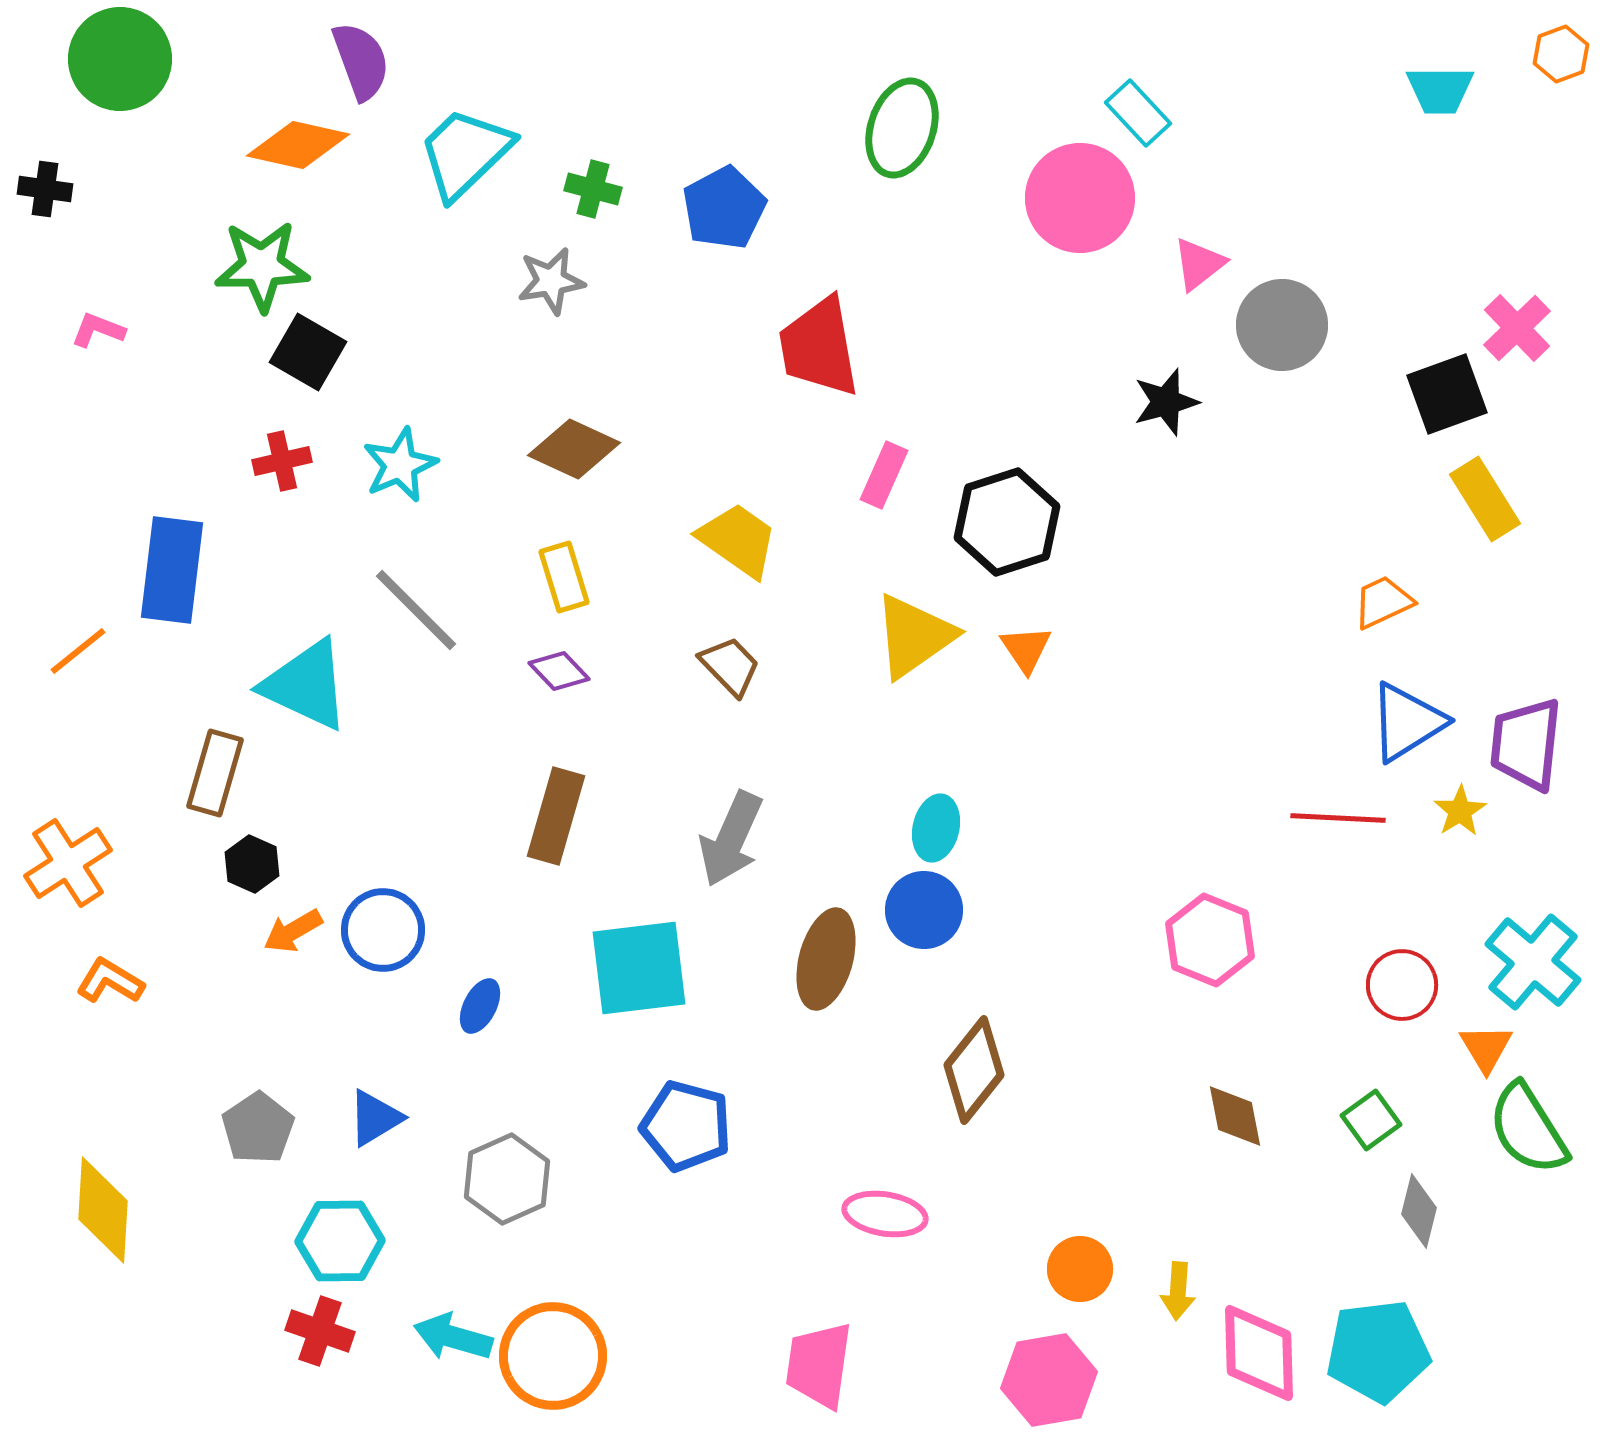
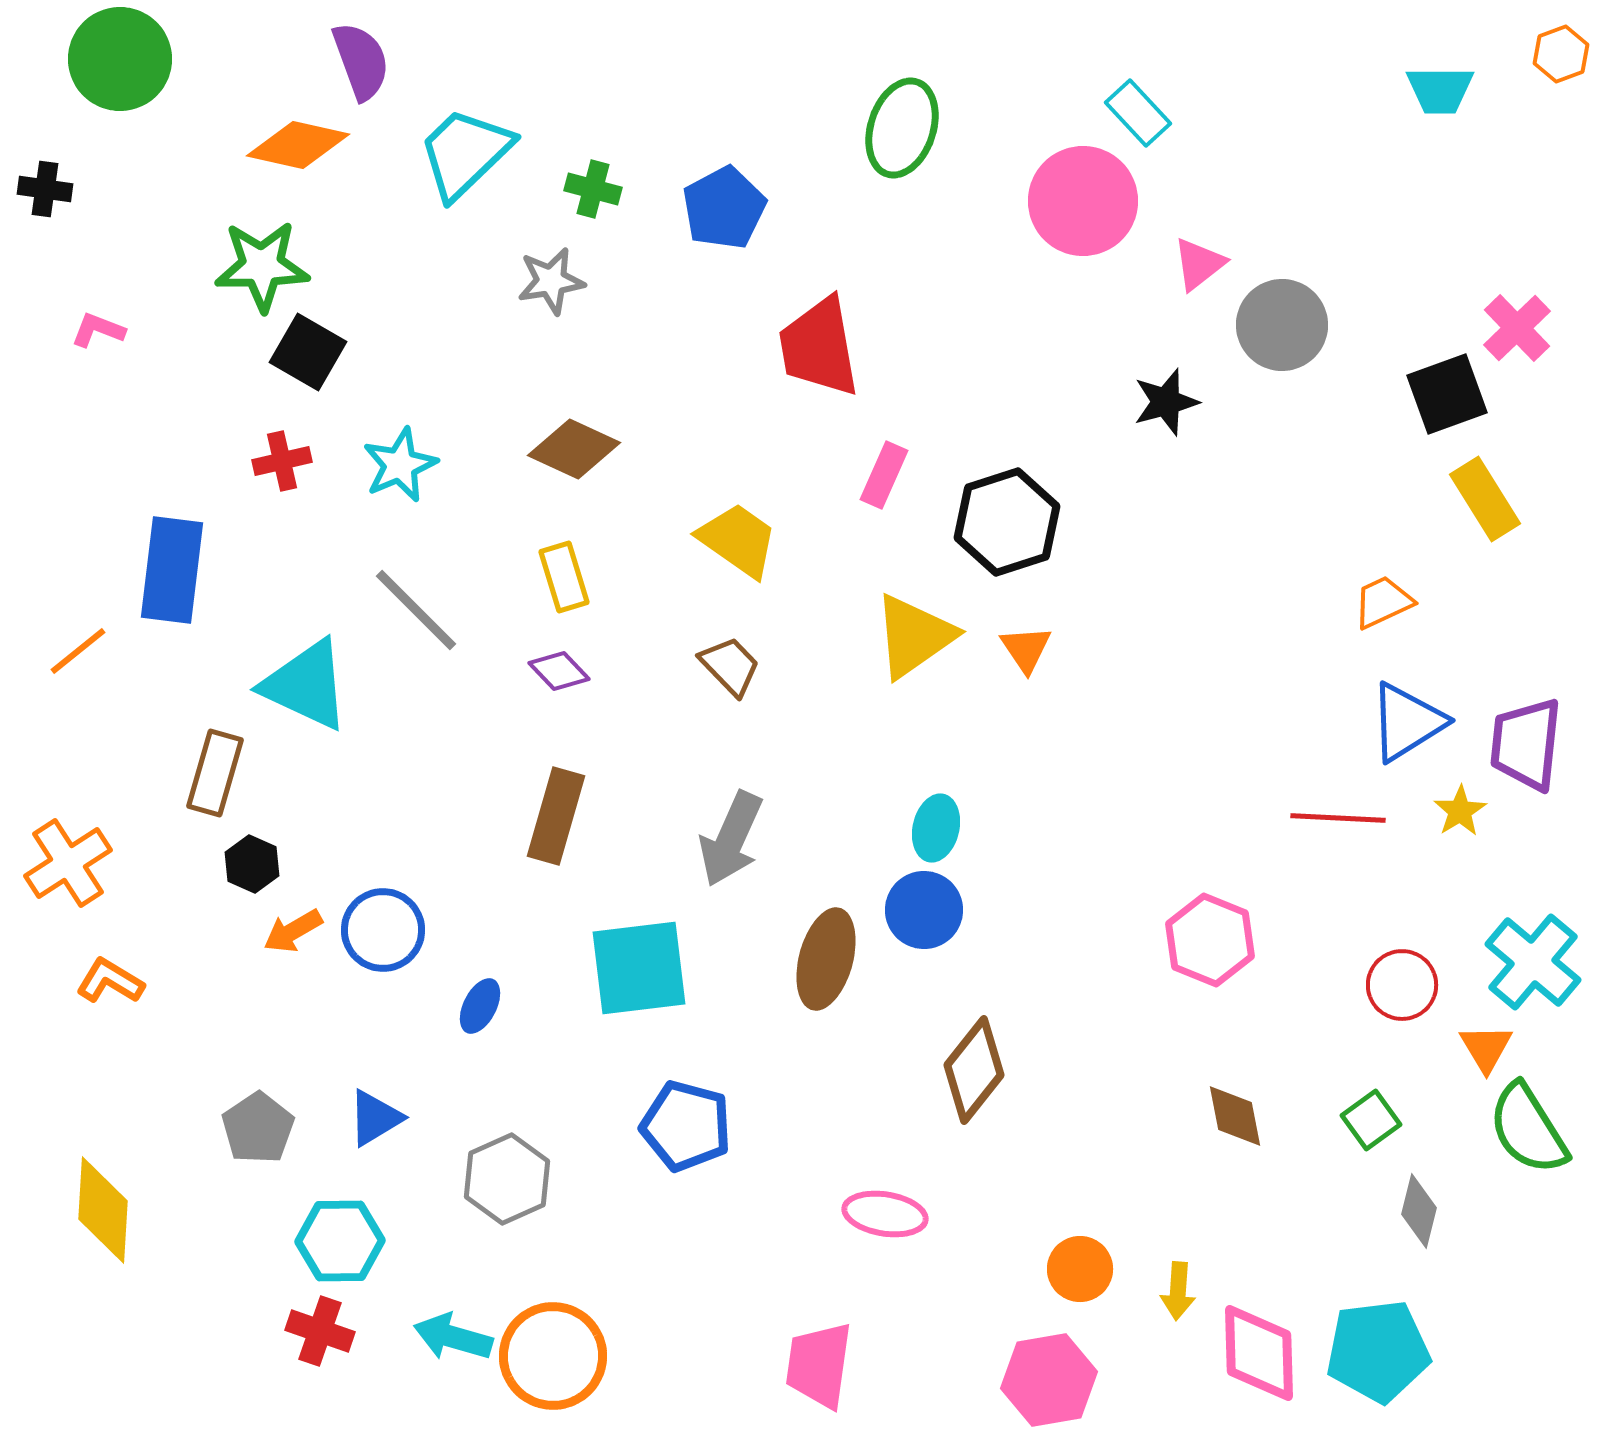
pink circle at (1080, 198): moved 3 px right, 3 px down
